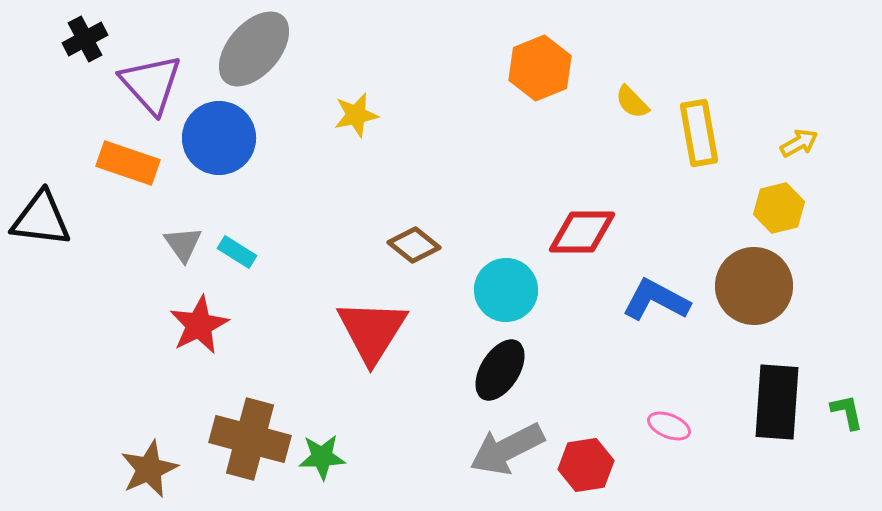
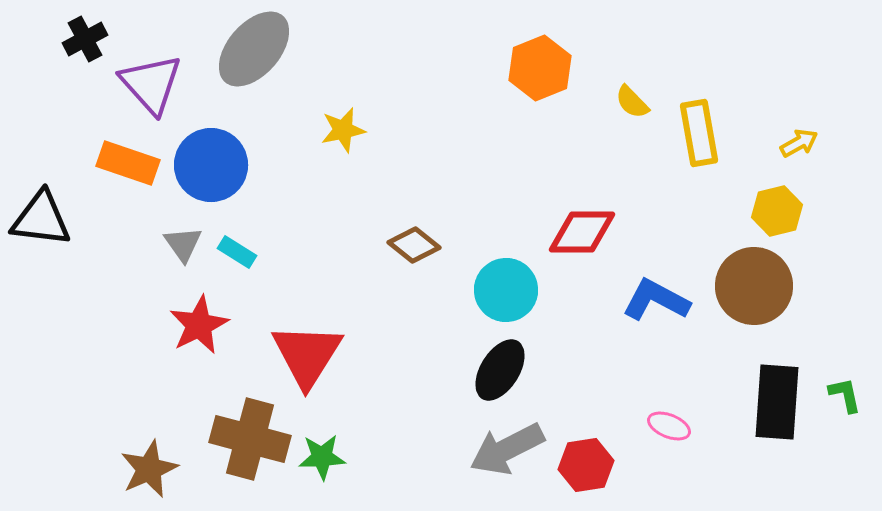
yellow star: moved 13 px left, 15 px down
blue circle: moved 8 px left, 27 px down
yellow hexagon: moved 2 px left, 3 px down
red triangle: moved 65 px left, 24 px down
green L-shape: moved 2 px left, 17 px up
